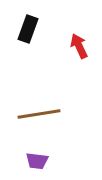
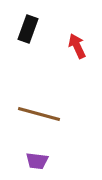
red arrow: moved 2 px left
brown line: rotated 24 degrees clockwise
